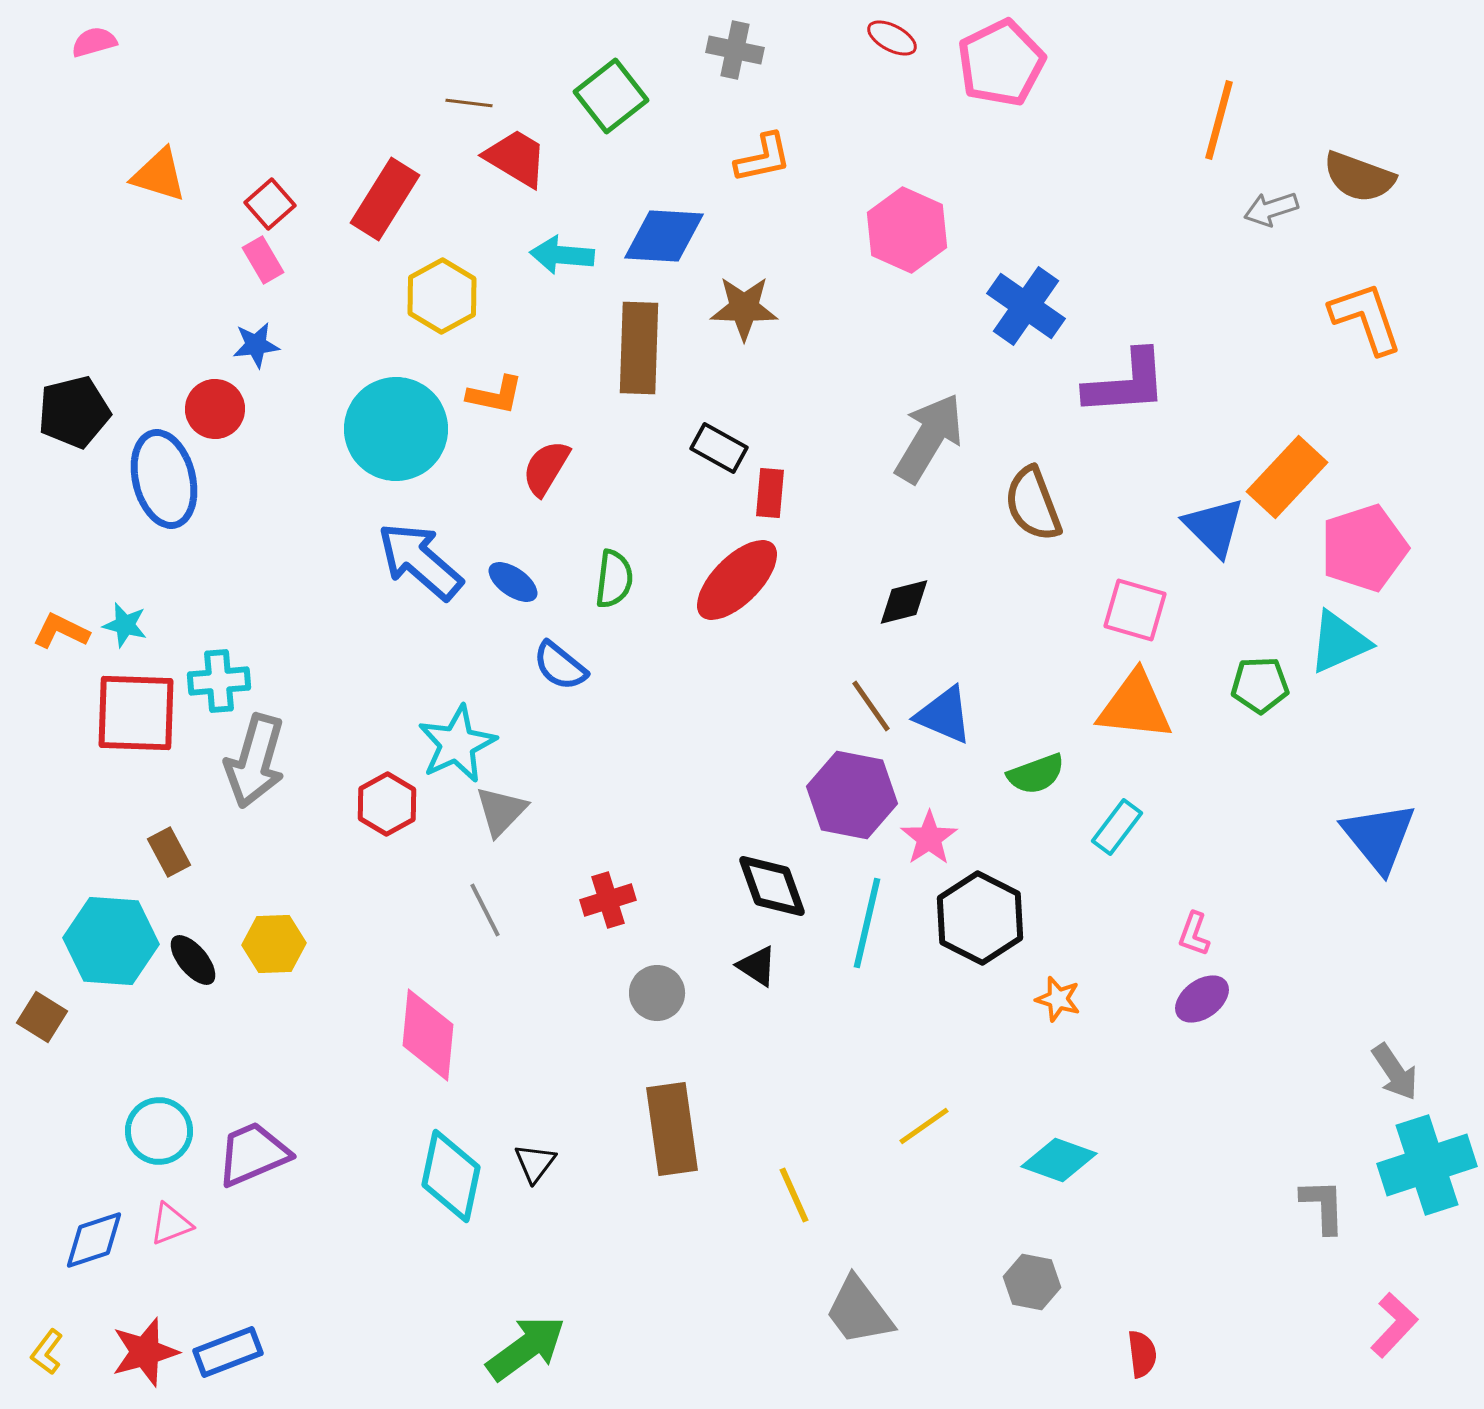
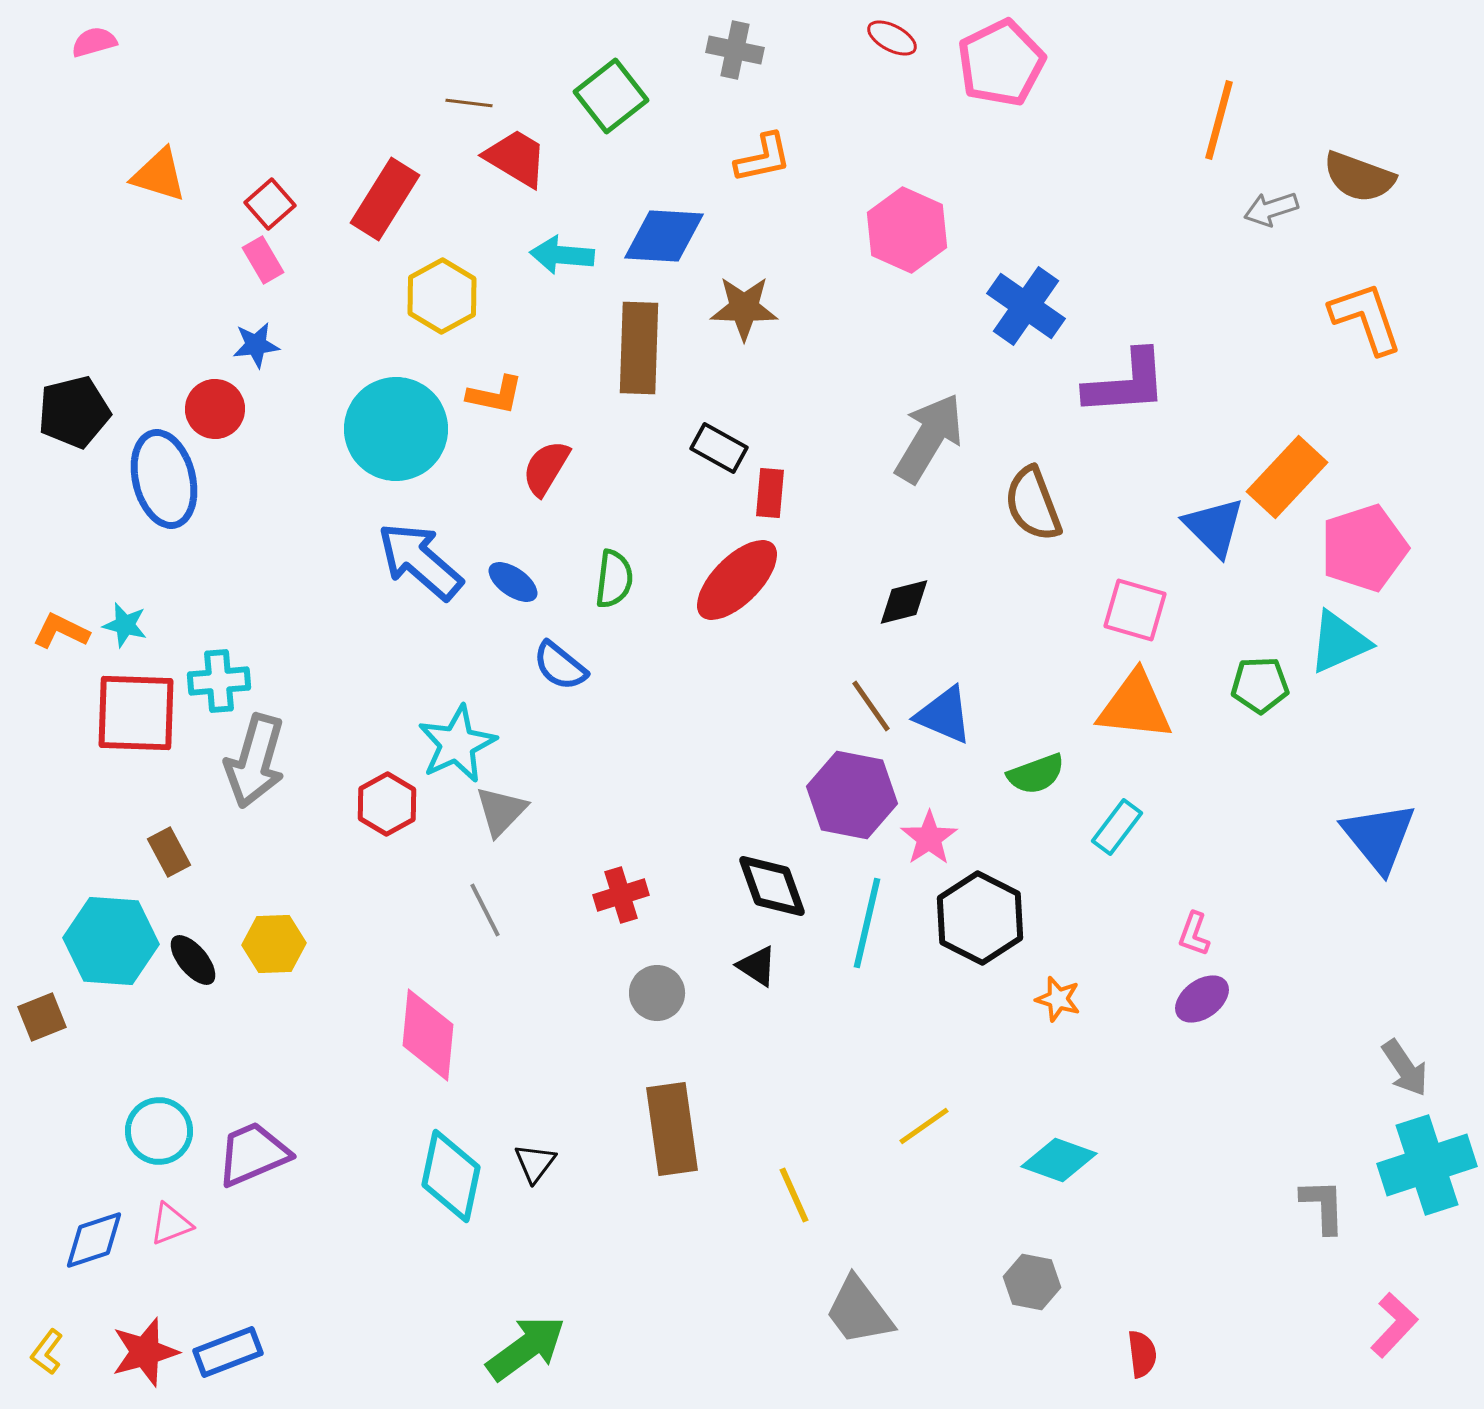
red cross at (608, 900): moved 13 px right, 5 px up
brown square at (42, 1017): rotated 36 degrees clockwise
gray arrow at (1395, 1072): moved 10 px right, 4 px up
